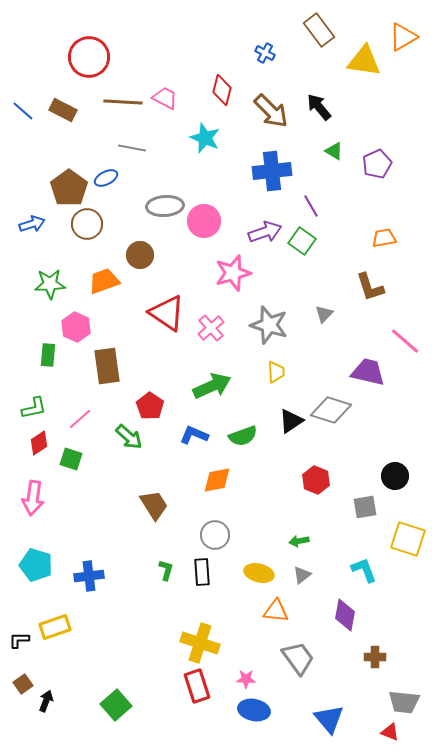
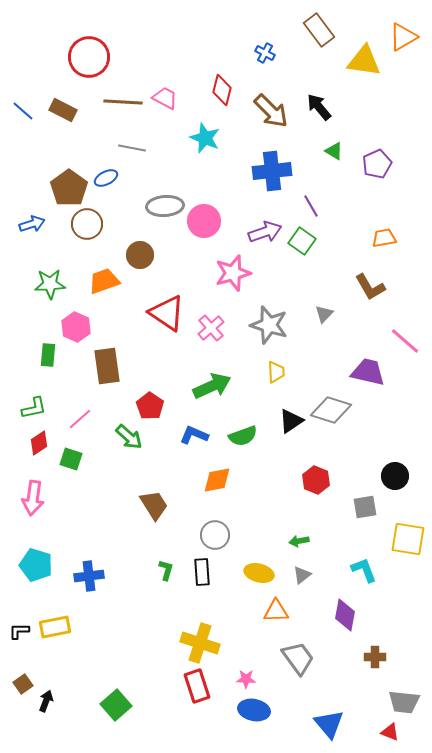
brown L-shape at (370, 287): rotated 12 degrees counterclockwise
yellow square at (408, 539): rotated 9 degrees counterclockwise
orange triangle at (276, 611): rotated 8 degrees counterclockwise
yellow rectangle at (55, 627): rotated 8 degrees clockwise
black L-shape at (19, 640): moved 9 px up
blue triangle at (329, 719): moved 5 px down
